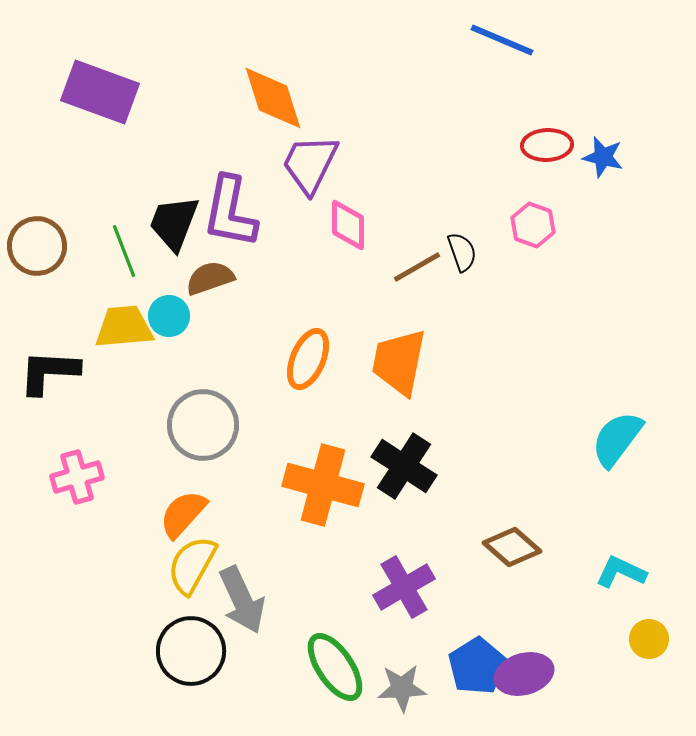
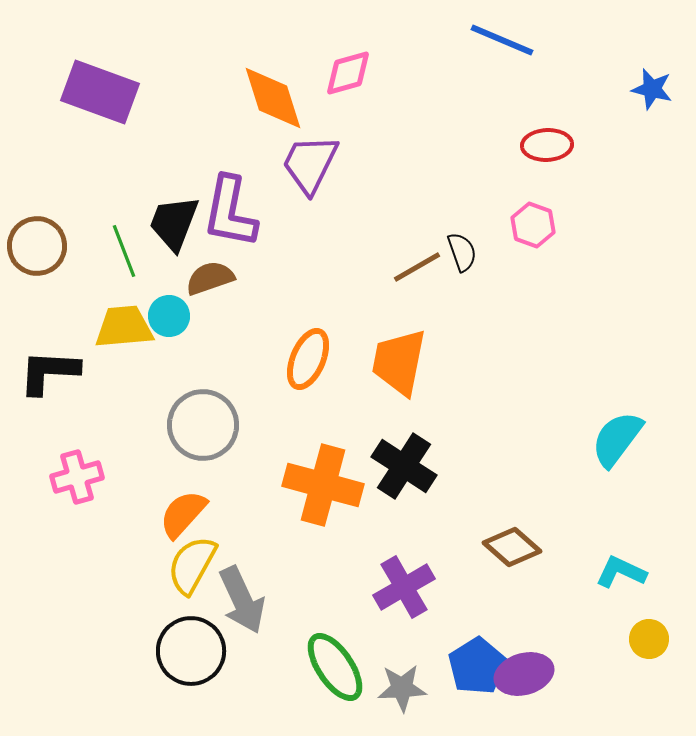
blue star: moved 49 px right, 68 px up
pink diamond: moved 152 px up; rotated 74 degrees clockwise
